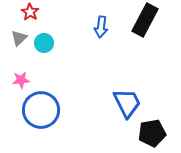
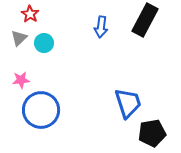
red star: moved 2 px down
blue trapezoid: moved 1 px right; rotated 8 degrees clockwise
